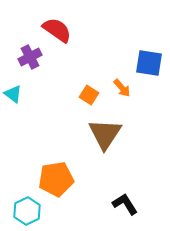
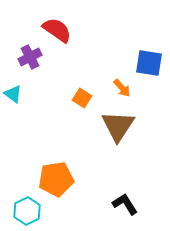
orange square: moved 7 px left, 3 px down
brown triangle: moved 13 px right, 8 px up
